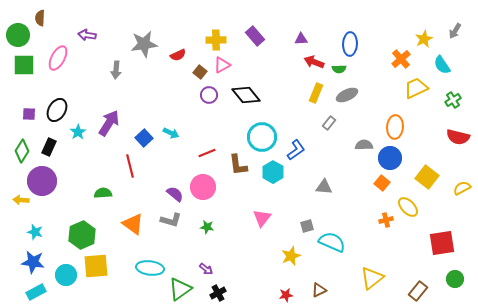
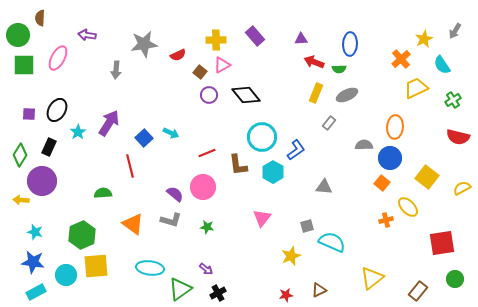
green diamond at (22, 151): moved 2 px left, 4 px down
